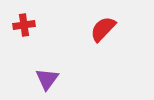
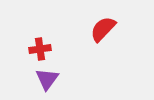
red cross: moved 16 px right, 24 px down
